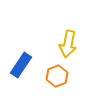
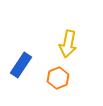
orange hexagon: moved 1 px right, 2 px down
